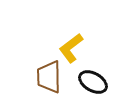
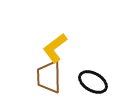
yellow L-shape: moved 16 px left
